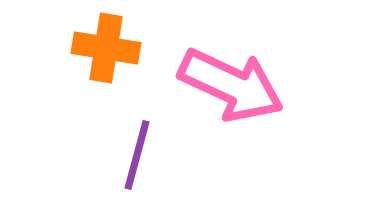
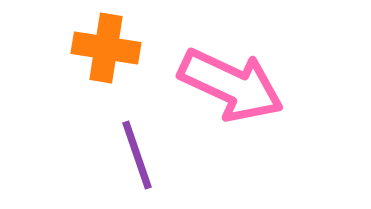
purple line: rotated 34 degrees counterclockwise
